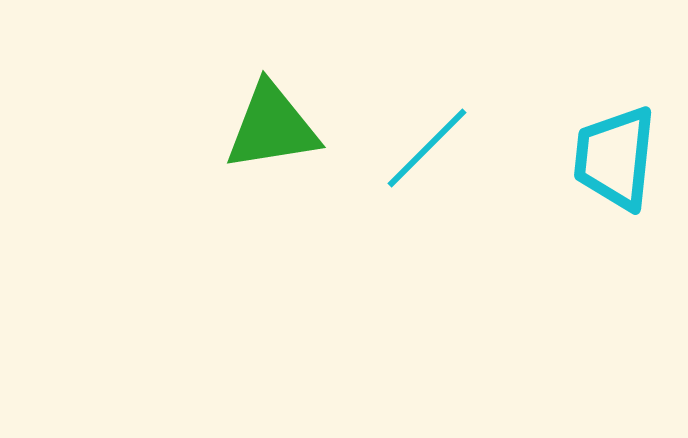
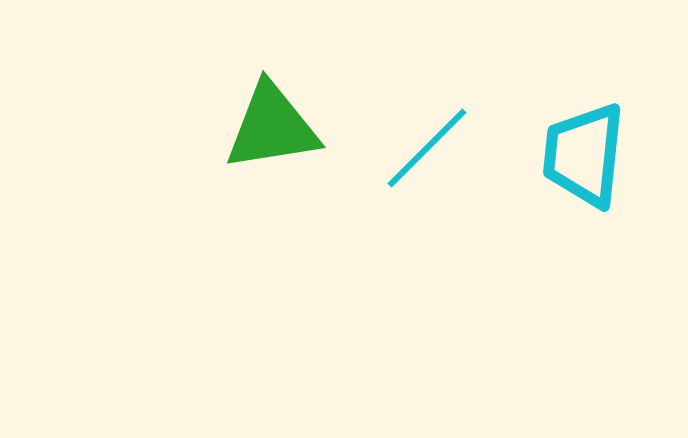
cyan trapezoid: moved 31 px left, 3 px up
